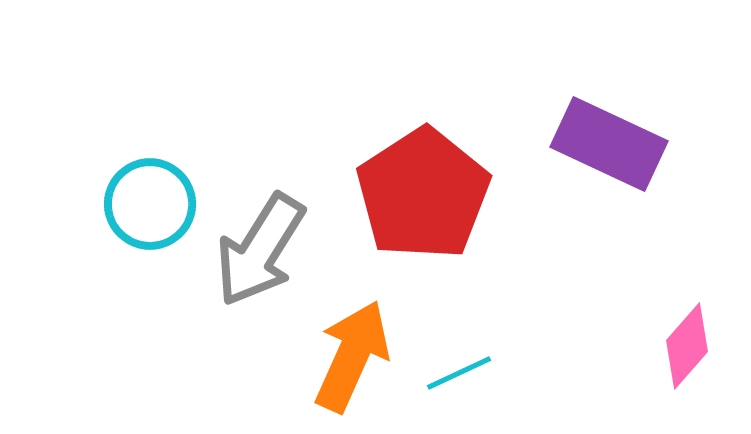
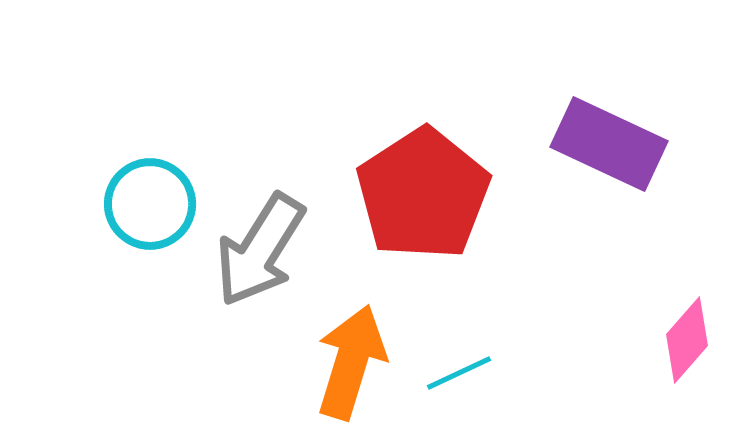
pink diamond: moved 6 px up
orange arrow: moved 1 px left, 6 px down; rotated 7 degrees counterclockwise
